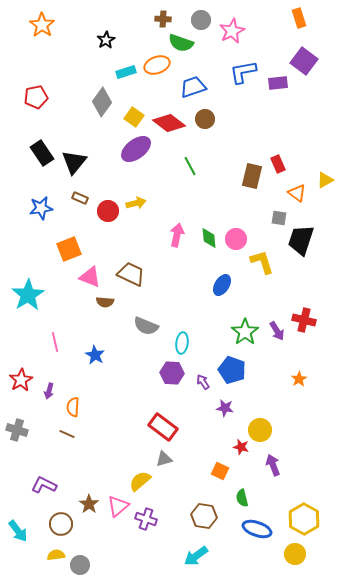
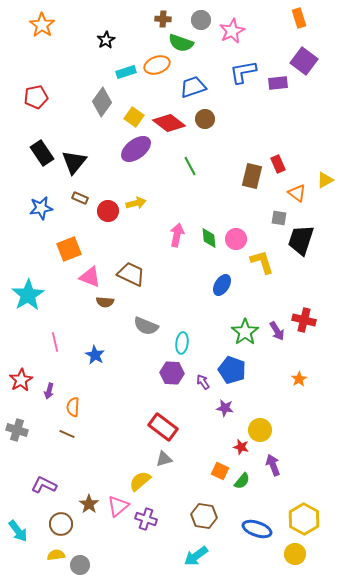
green semicircle at (242, 498): moved 17 px up; rotated 126 degrees counterclockwise
